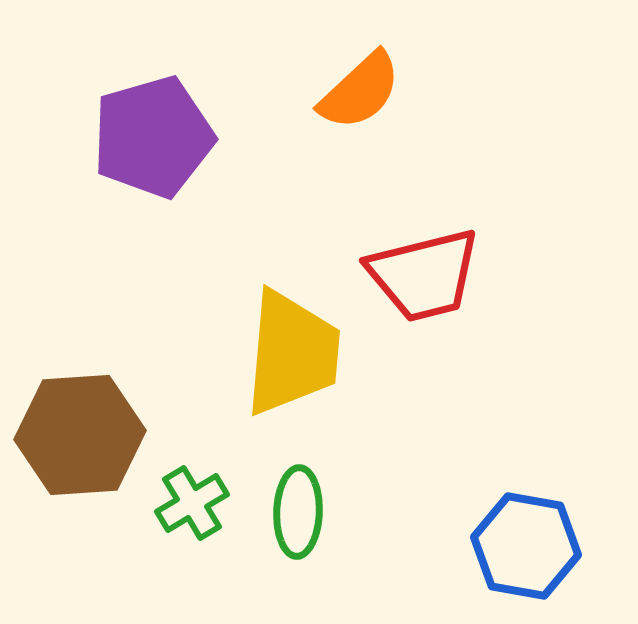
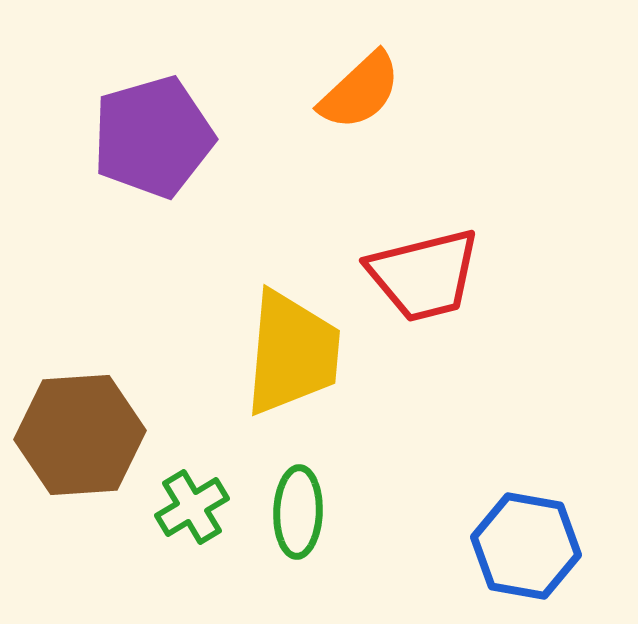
green cross: moved 4 px down
